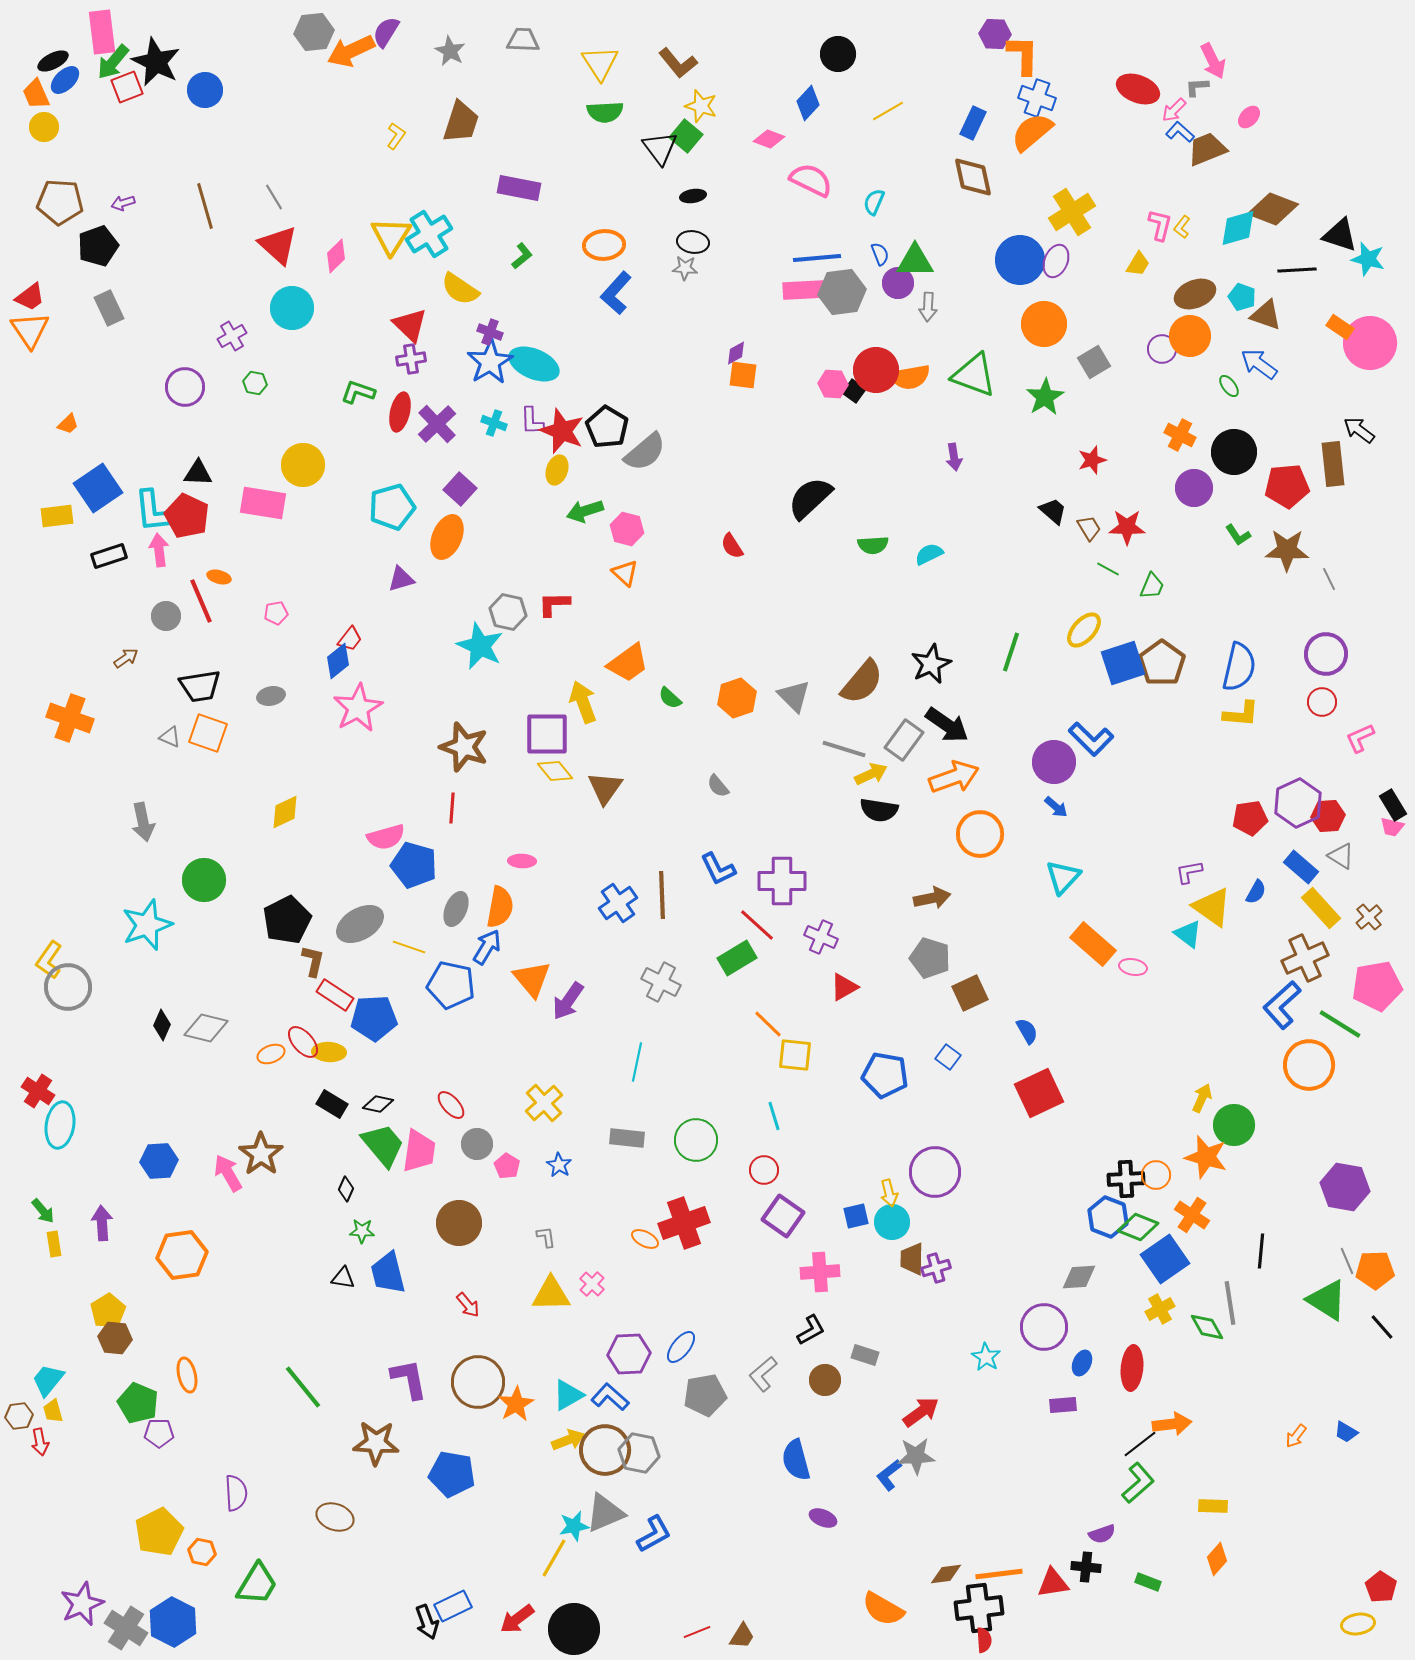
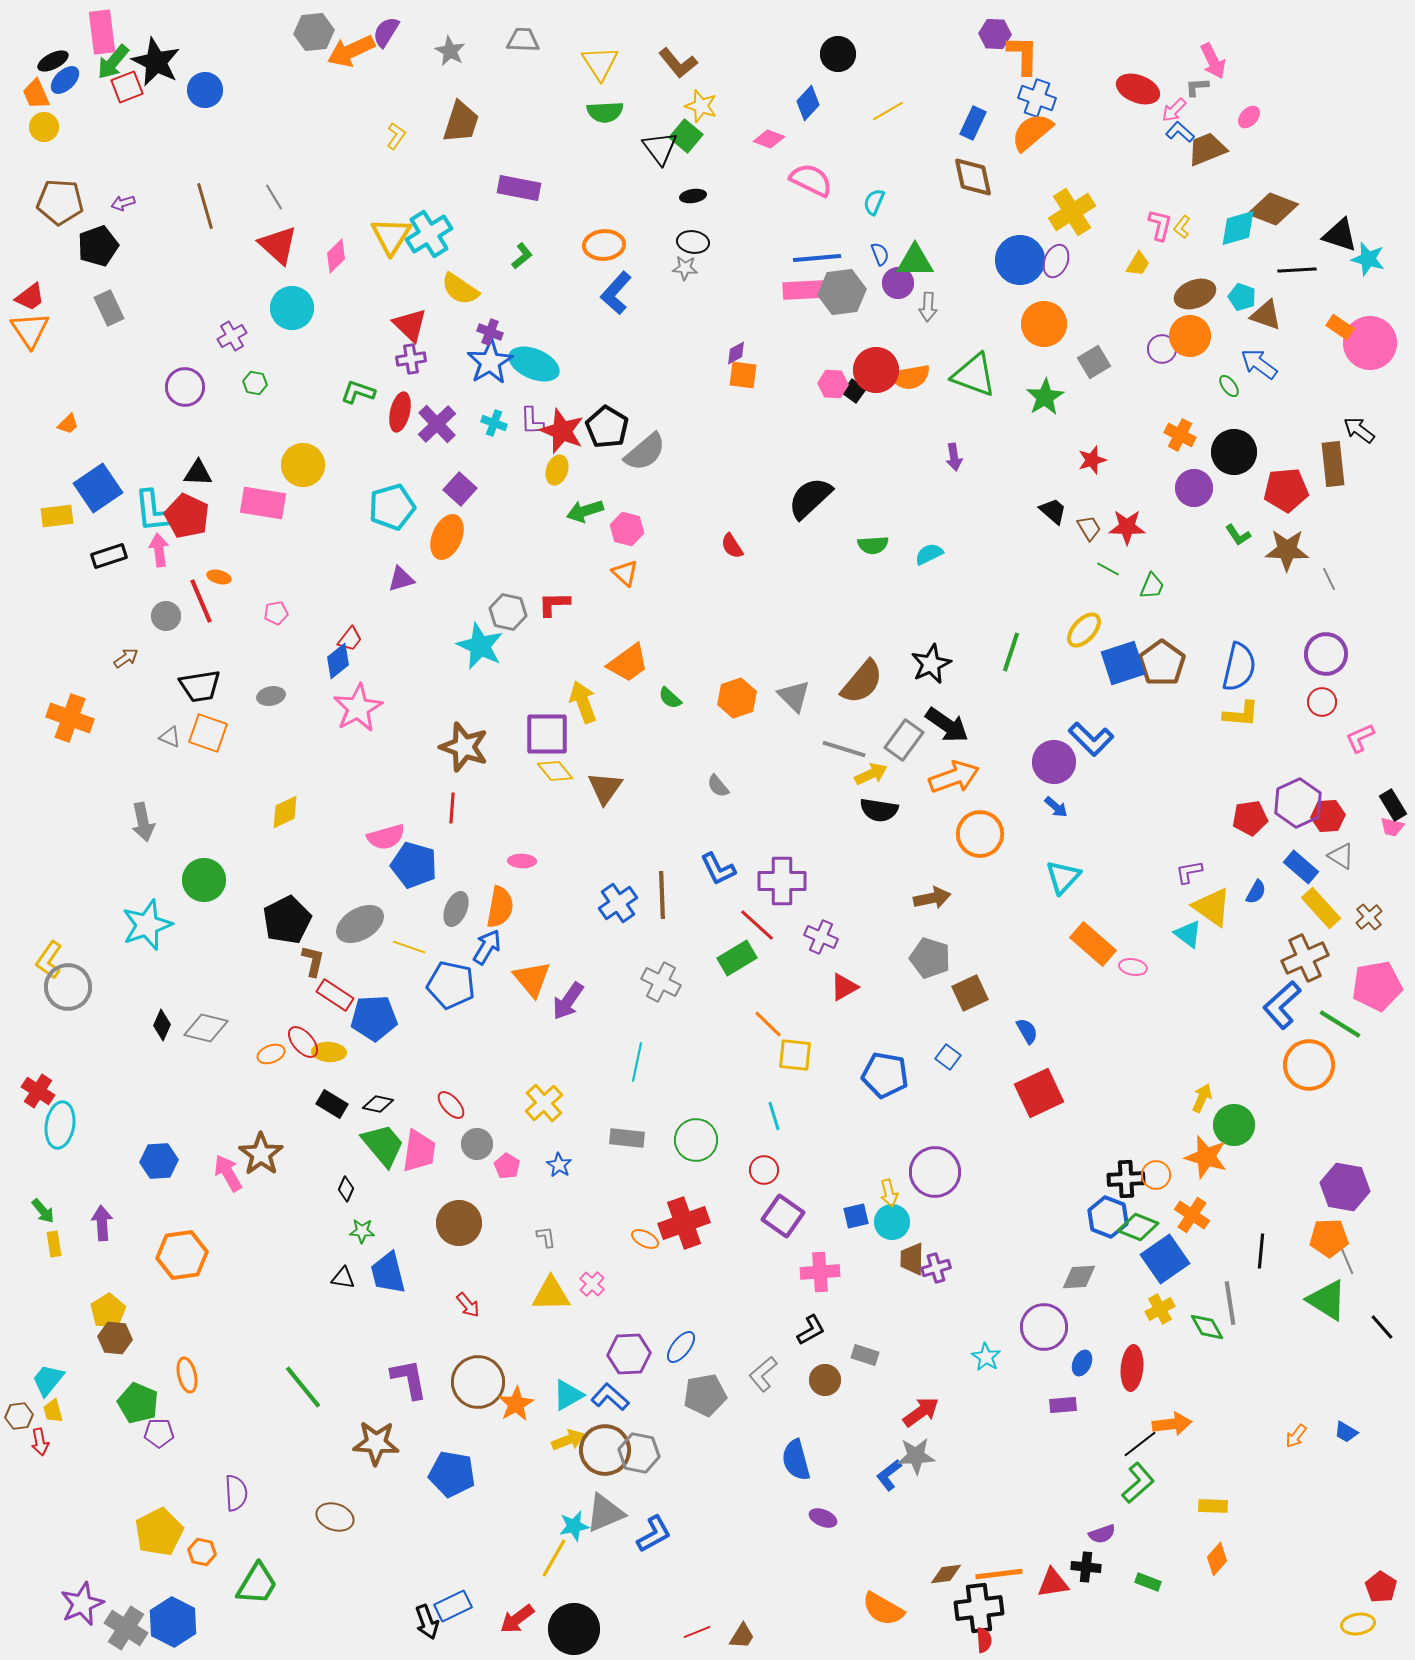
red pentagon at (1287, 486): moved 1 px left, 4 px down
orange pentagon at (1375, 1270): moved 46 px left, 32 px up
